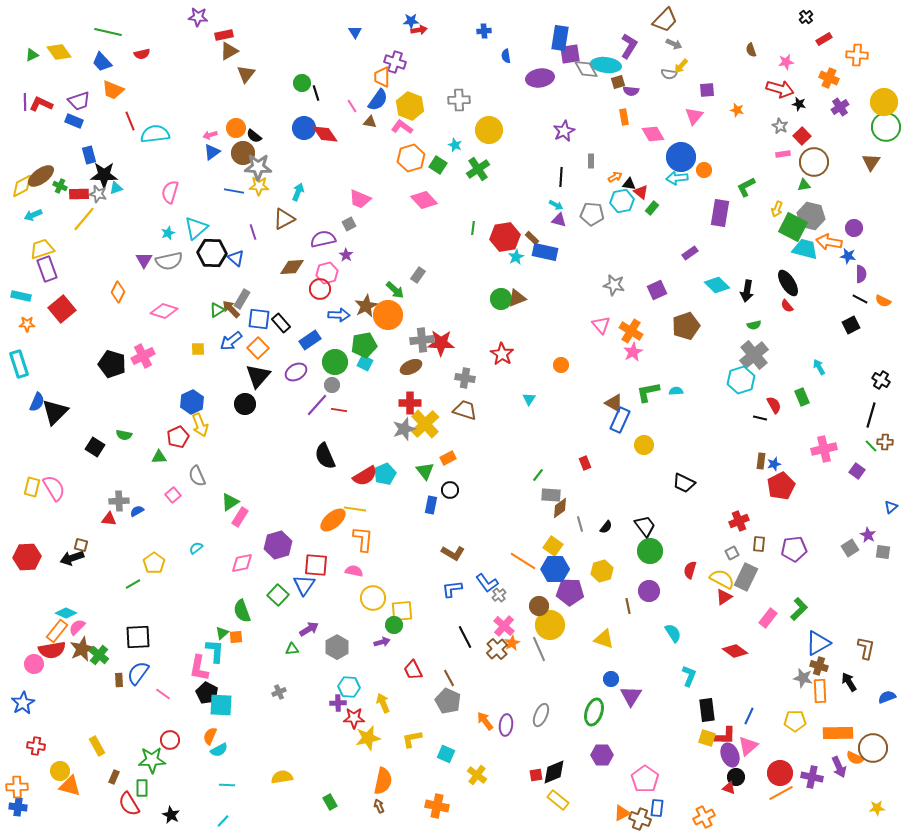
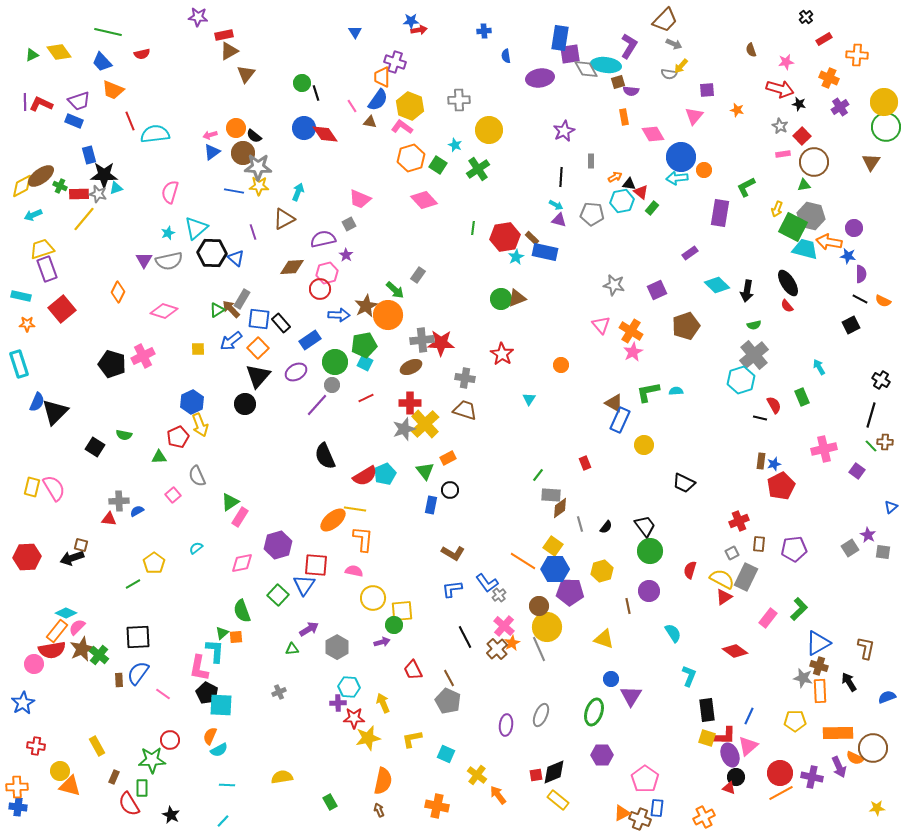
red line at (339, 410): moved 27 px right, 12 px up; rotated 35 degrees counterclockwise
yellow circle at (550, 625): moved 3 px left, 2 px down
orange arrow at (485, 721): moved 13 px right, 74 px down
brown arrow at (379, 806): moved 4 px down
